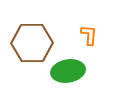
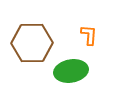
green ellipse: moved 3 px right
